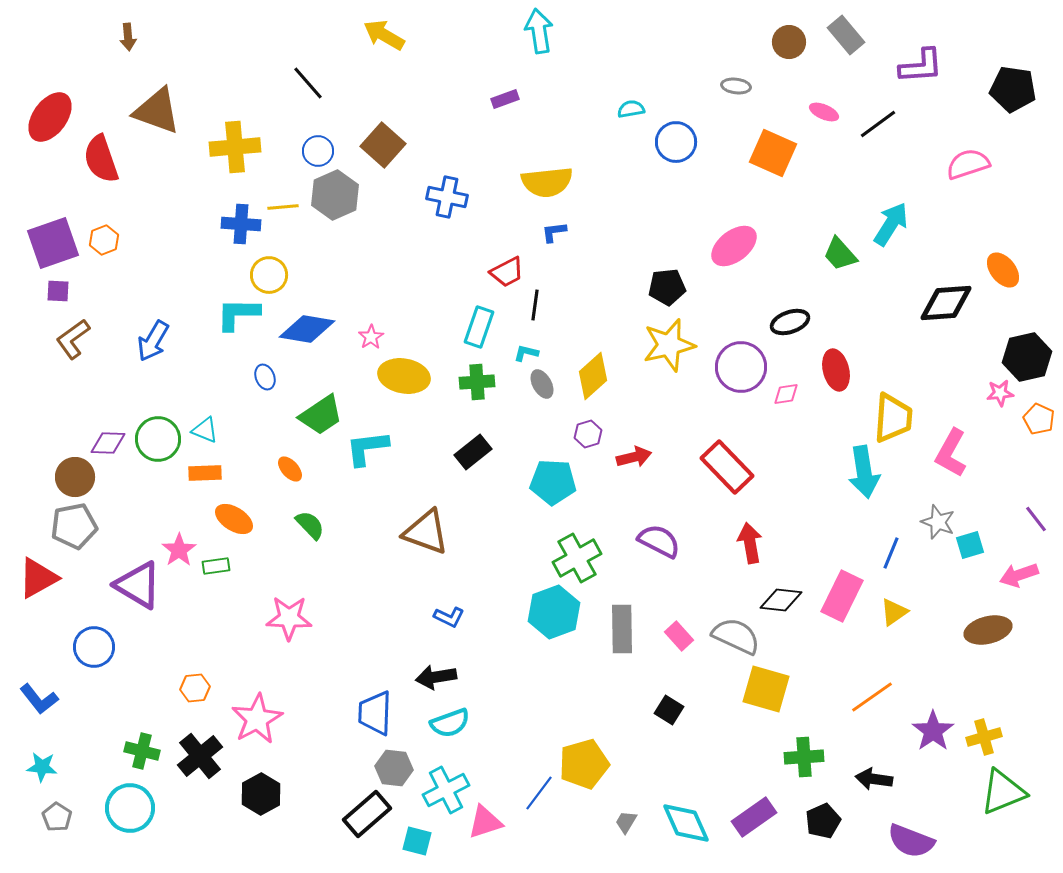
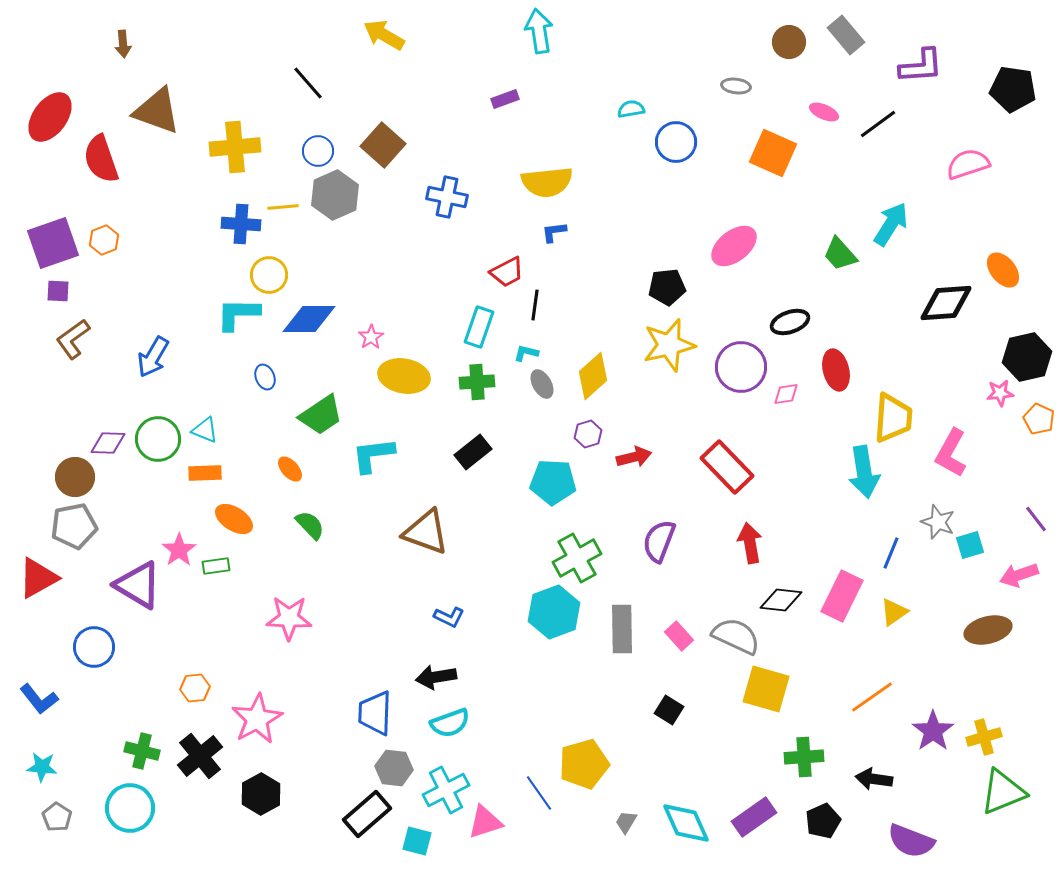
brown arrow at (128, 37): moved 5 px left, 7 px down
blue diamond at (307, 329): moved 2 px right, 10 px up; rotated 10 degrees counterclockwise
blue arrow at (153, 341): moved 16 px down
cyan L-shape at (367, 448): moved 6 px right, 7 px down
purple semicircle at (659, 541): rotated 96 degrees counterclockwise
blue line at (539, 793): rotated 72 degrees counterclockwise
